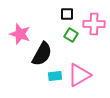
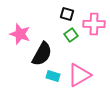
black square: rotated 16 degrees clockwise
green square: rotated 24 degrees clockwise
cyan rectangle: moved 2 px left; rotated 24 degrees clockwise
